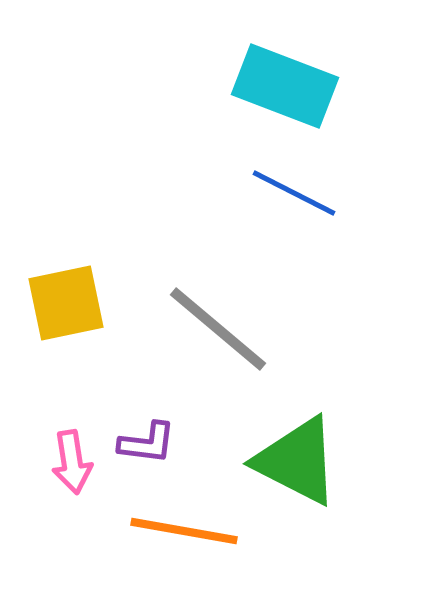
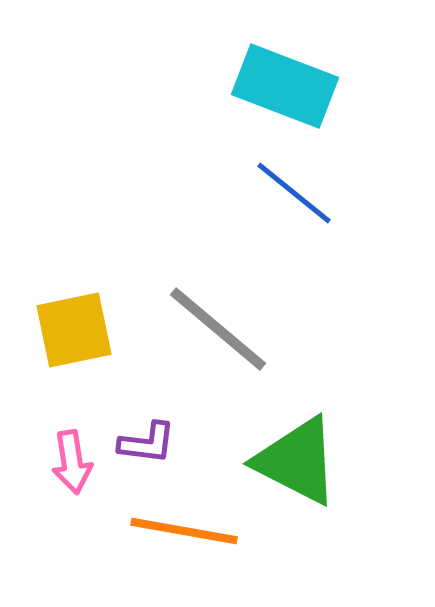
blue line: rotated 12 degrees clockwise
yellow square: moved 8 px right, 27 px down
